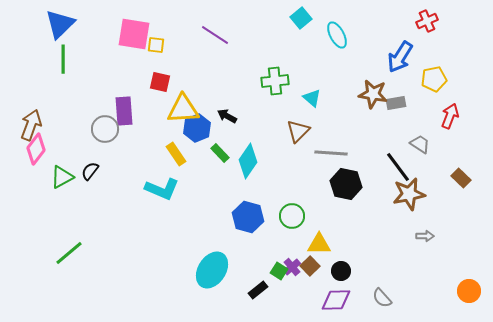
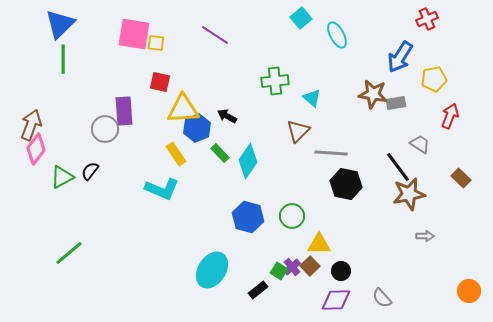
red cross at (427, 21): moved 2 px up
yellow square at (156, 45): moved 2 px up
